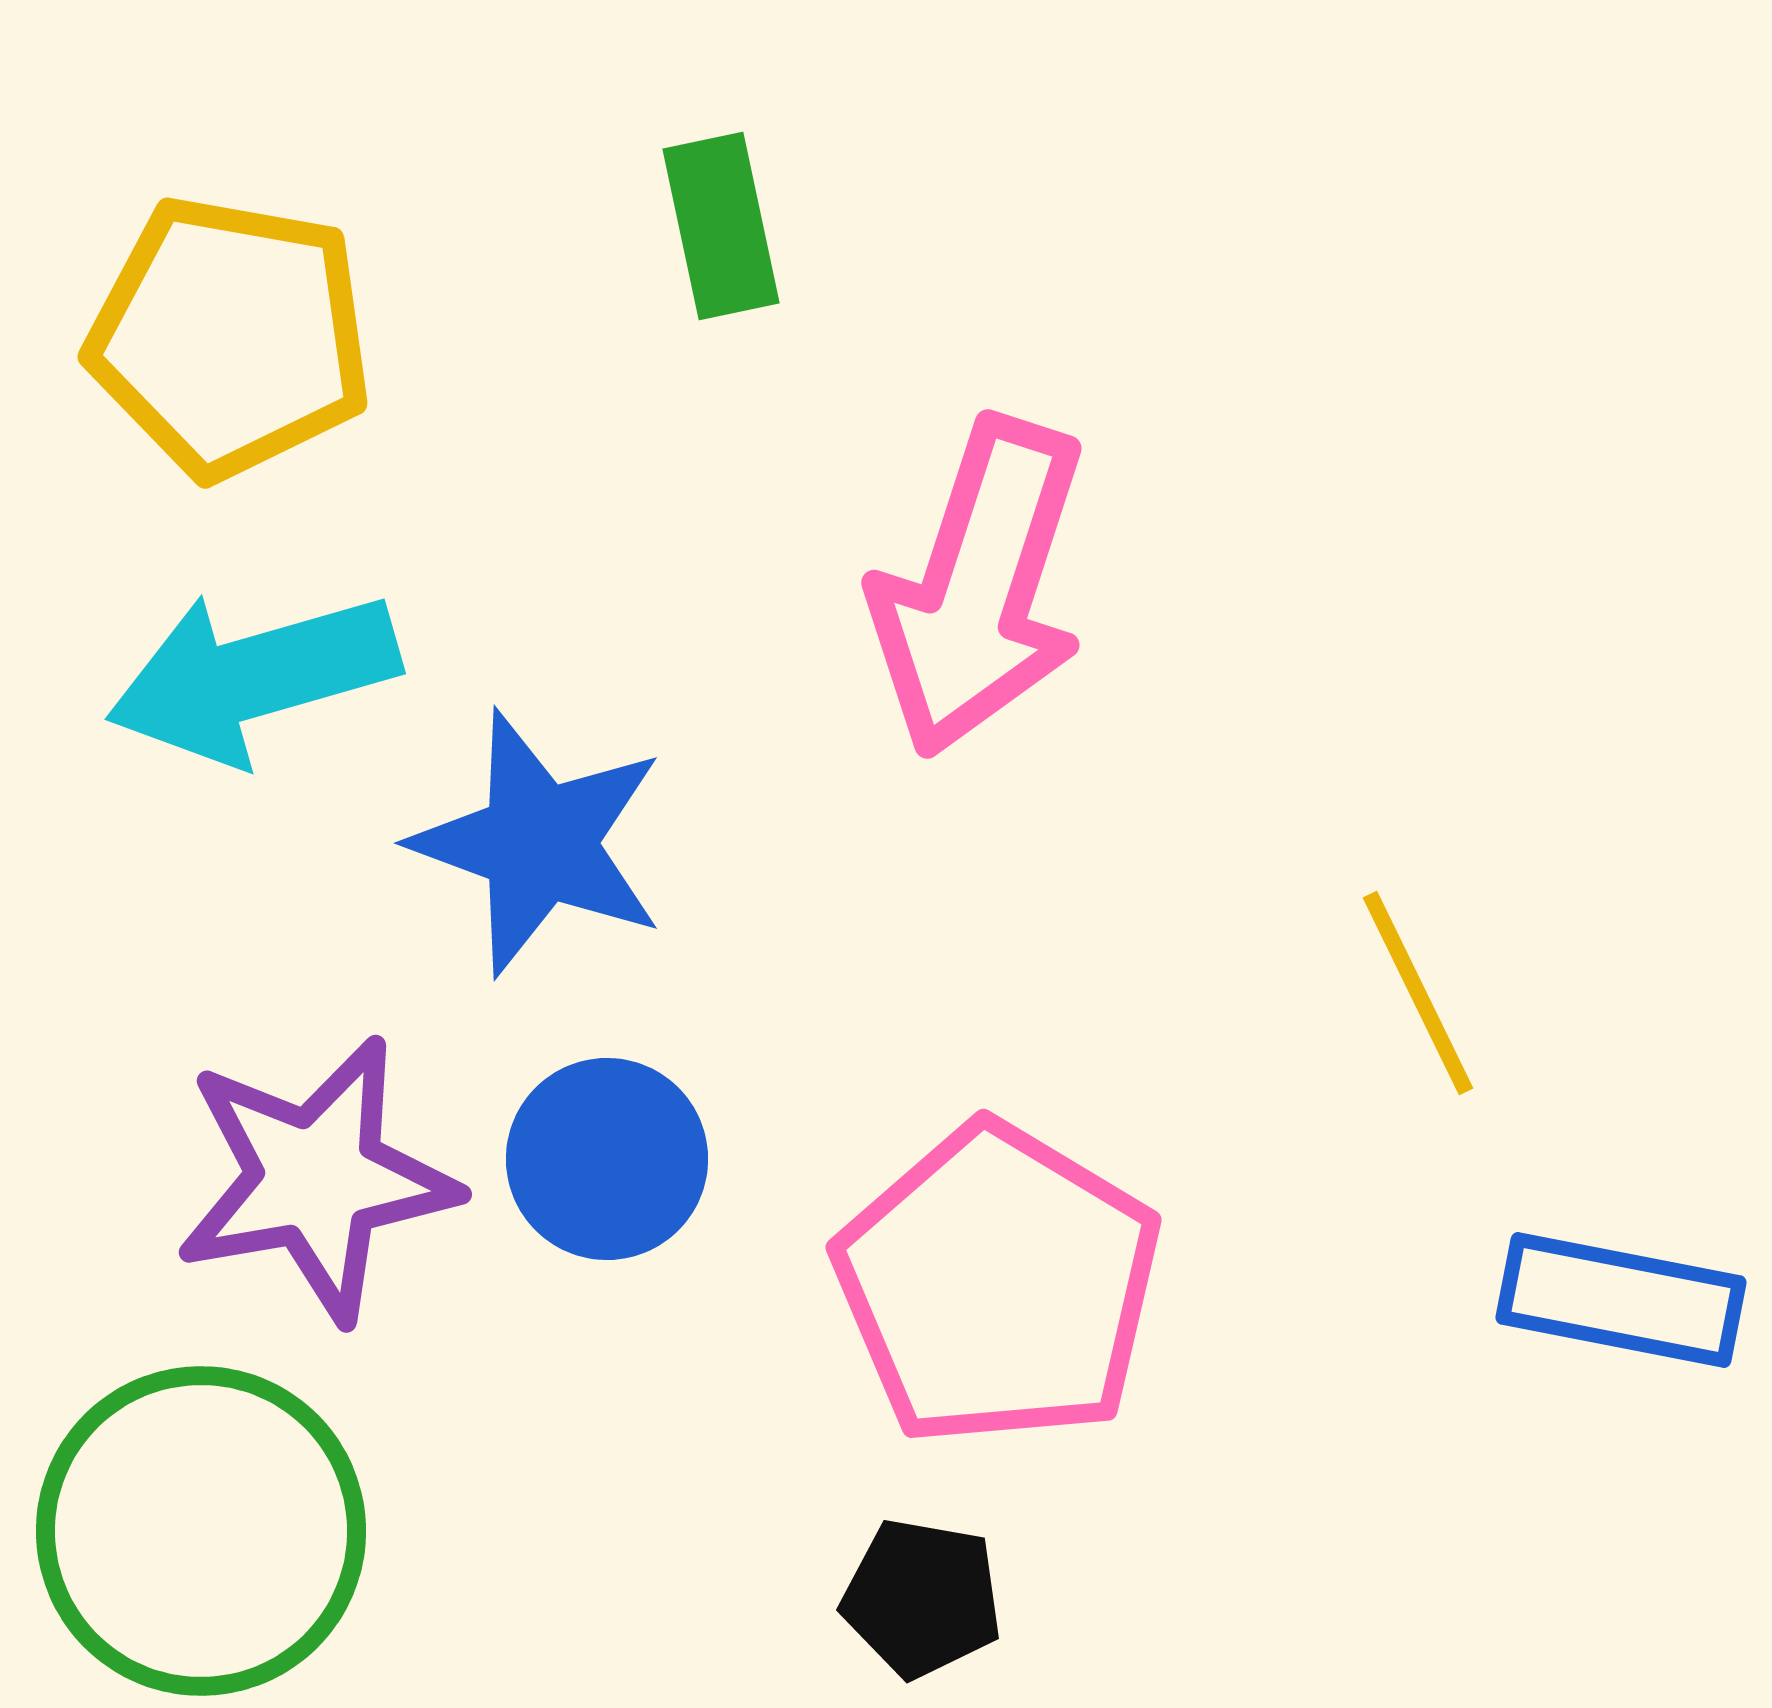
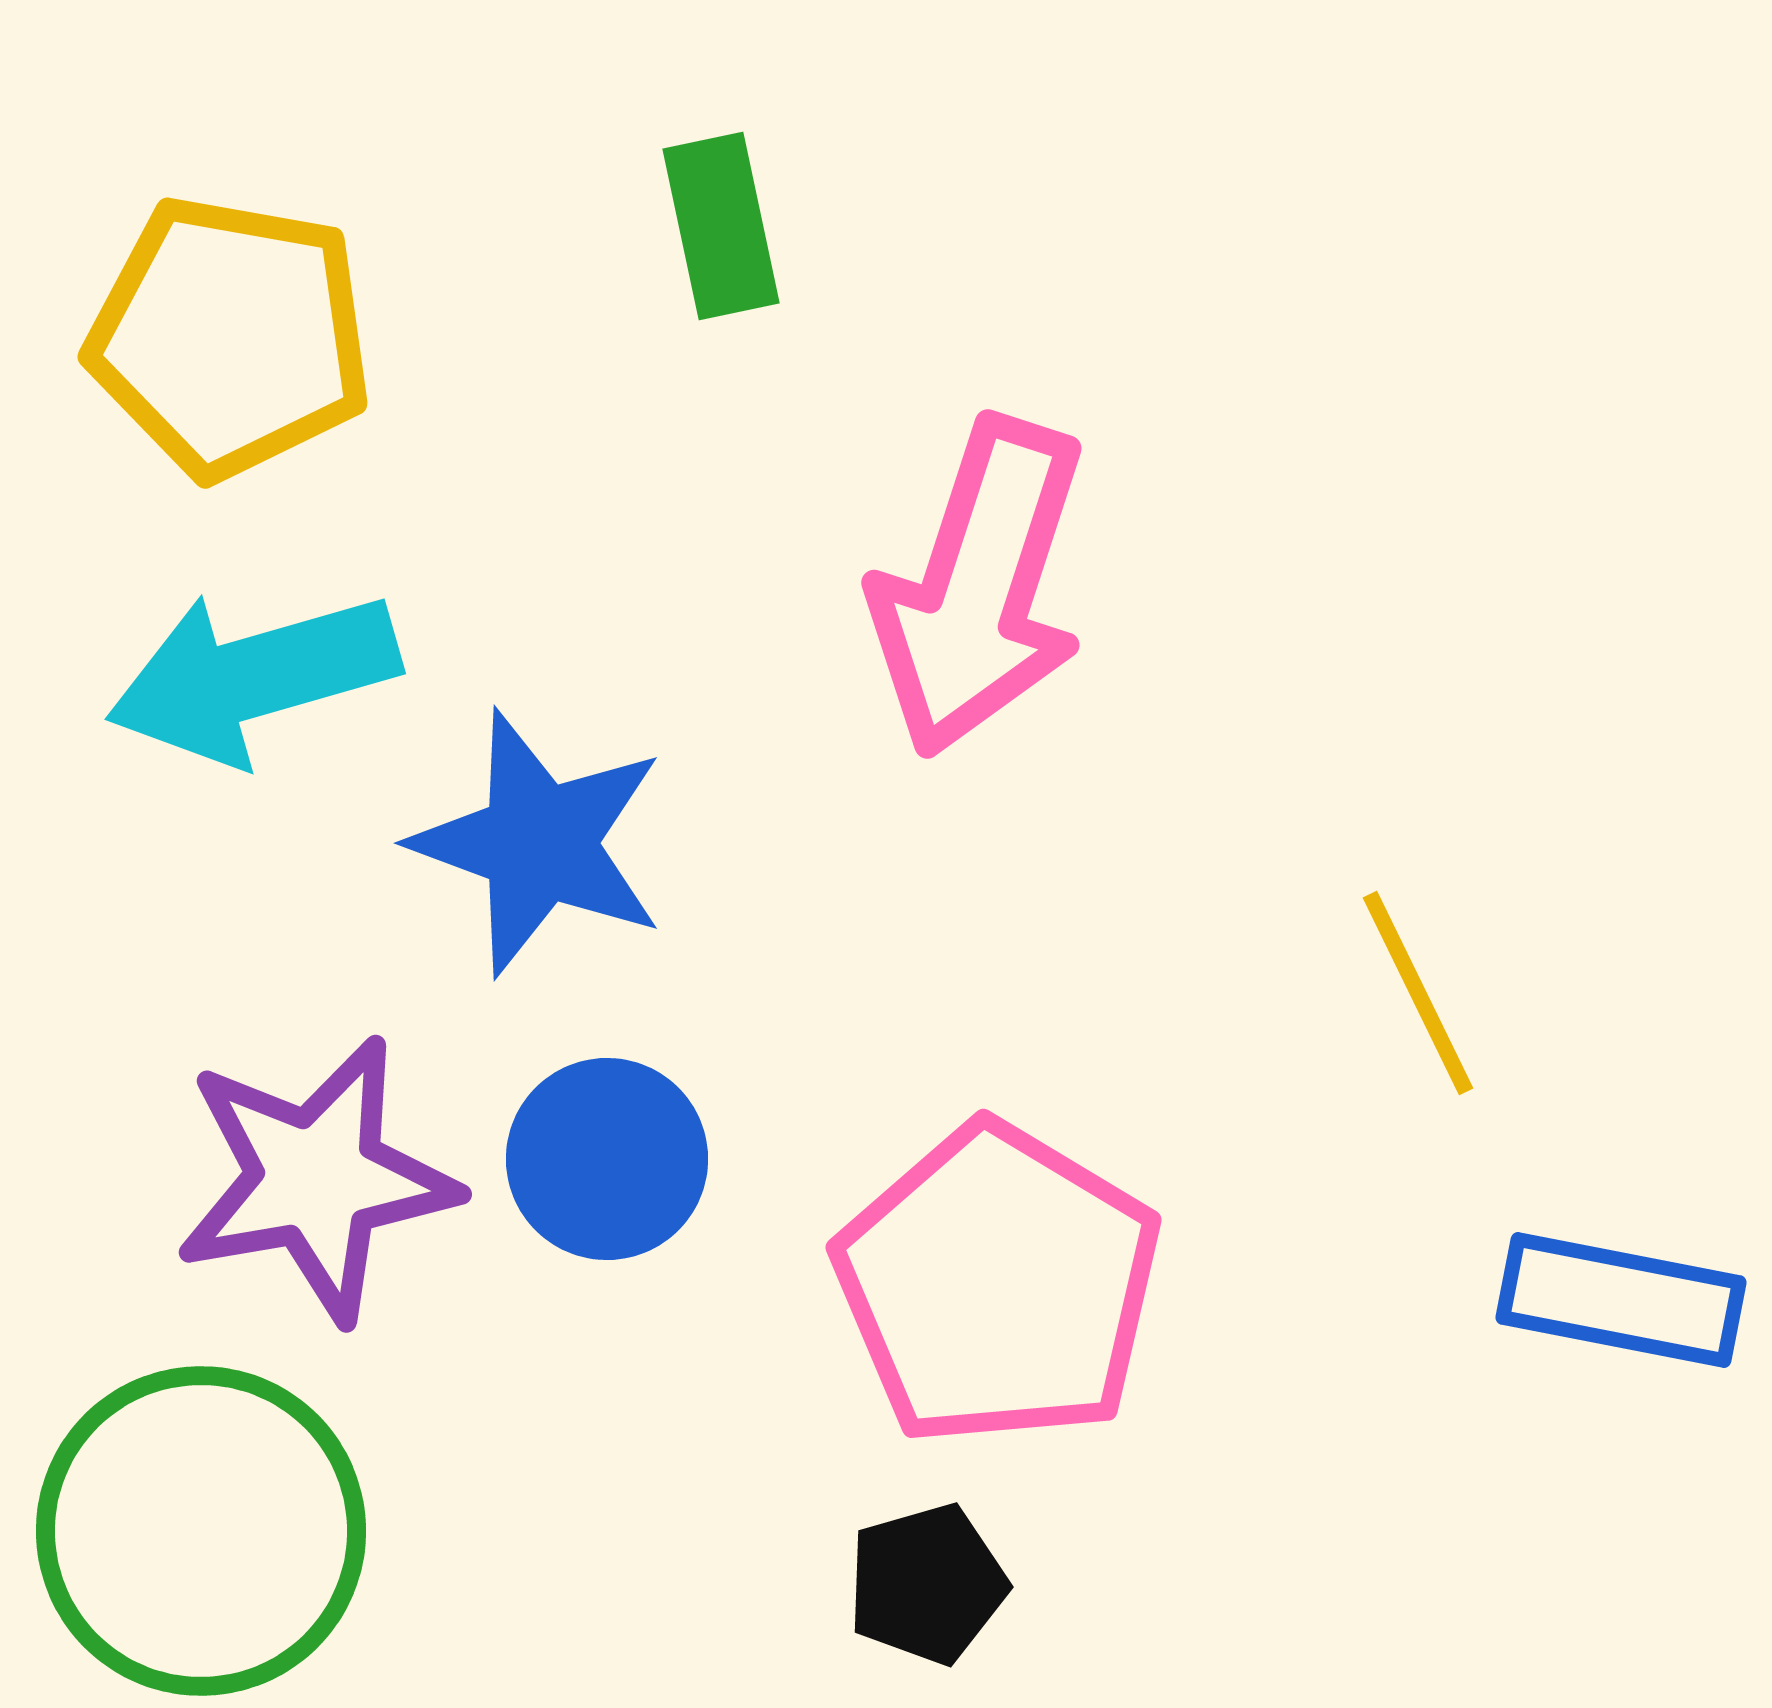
black pentagon: moved 5 px right, 14 px up; rotated 26 degrees counterclockwise
